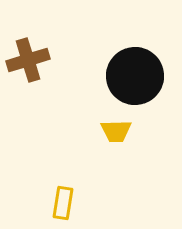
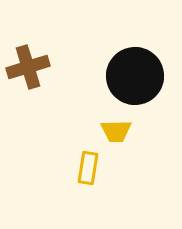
brown cross: moved 7 px down
yellow rectangle: moved 25 px right, 35 px up
